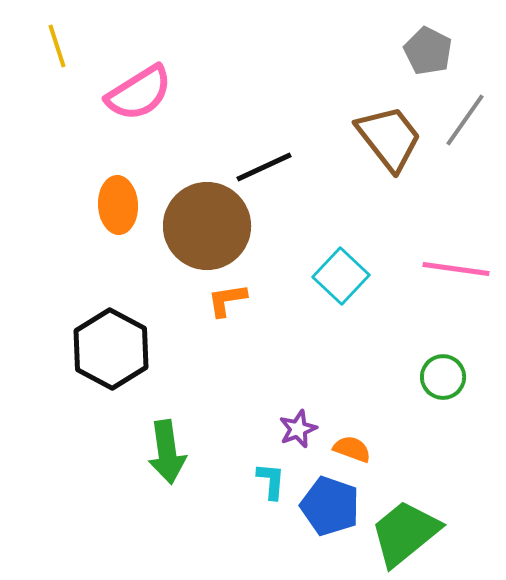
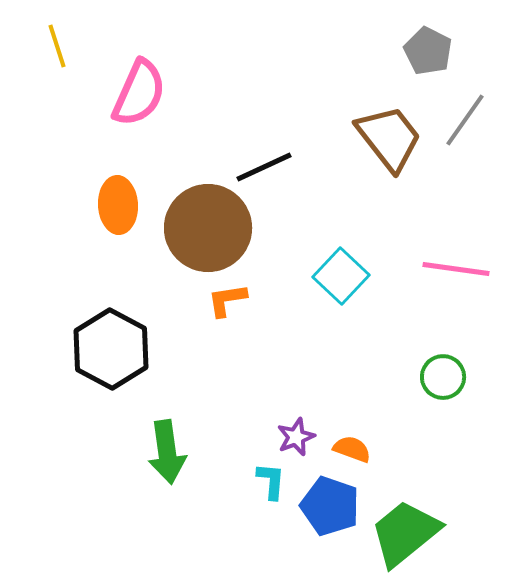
pink semicircle: rotated 34 degrees counterclockwise
brown circle: moved 1 px right, 2 px down
purple star: moved 2 px left, 8 px down
